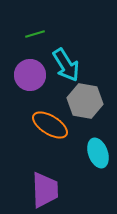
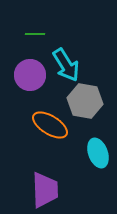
green line: rotated 18 degrees clockwise
